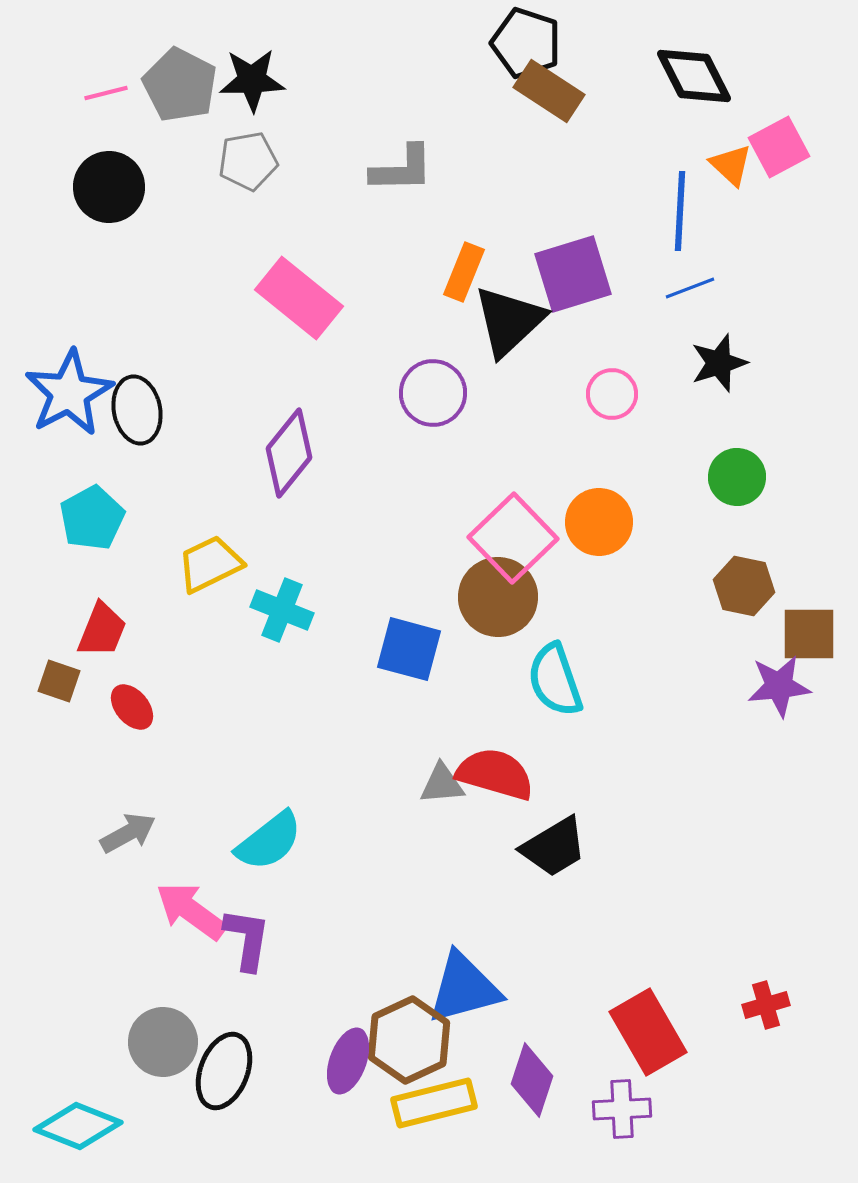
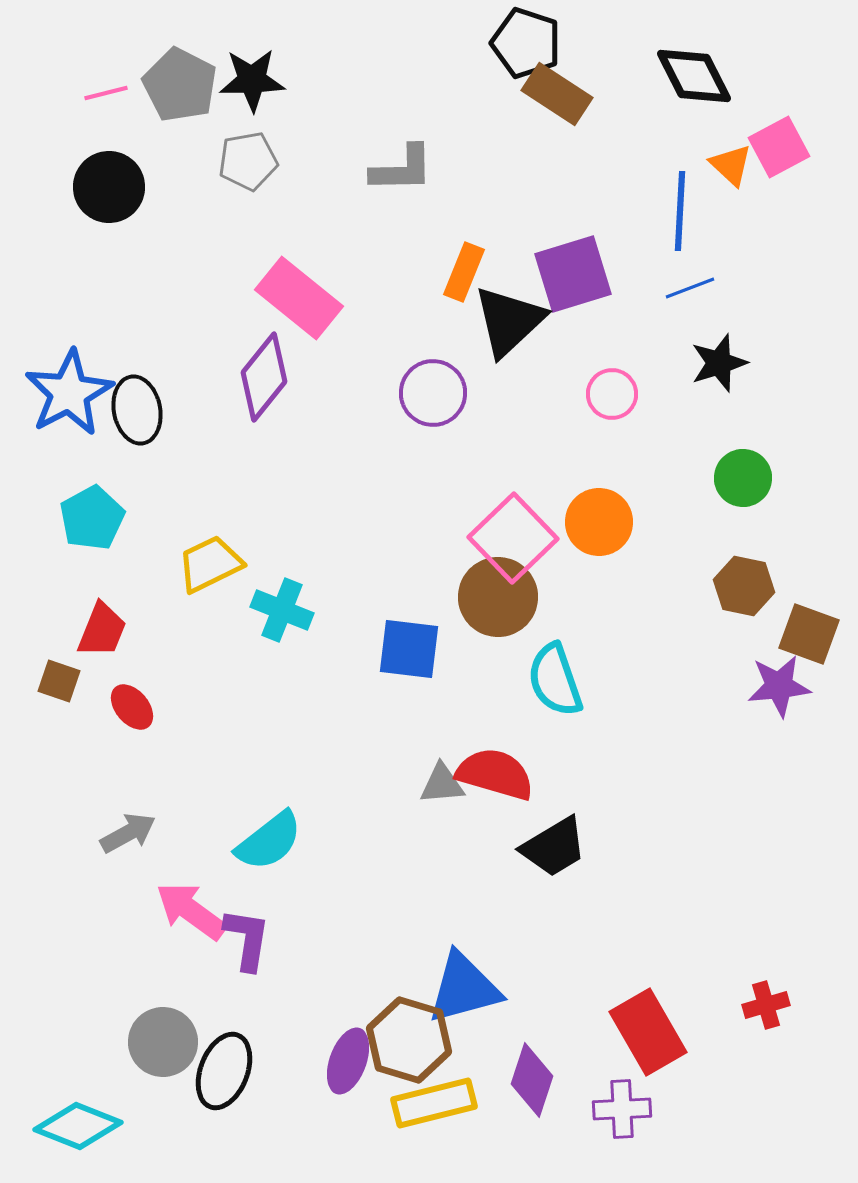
brown rectangle at (549, 91): moved 8 px right, 3 px down
purple diamond at (289, 453): moved 25 px left, 76 px up
green circle at (737, 477): moved 6 px right, 1 px down
brown square at (809, 634): rotated 20 degrees clockwise
blue square at (409, 649): rotated 8 degrees counterclockwise
brown hexagon at (409, 1040): rotated 18 degrees counterclockwise
